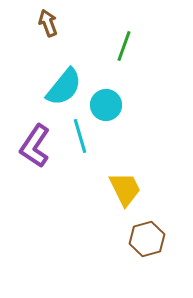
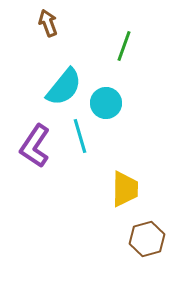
cyan circle: moved 2 px up
yellow trapezoid: rotated 27 degrees clockwise
